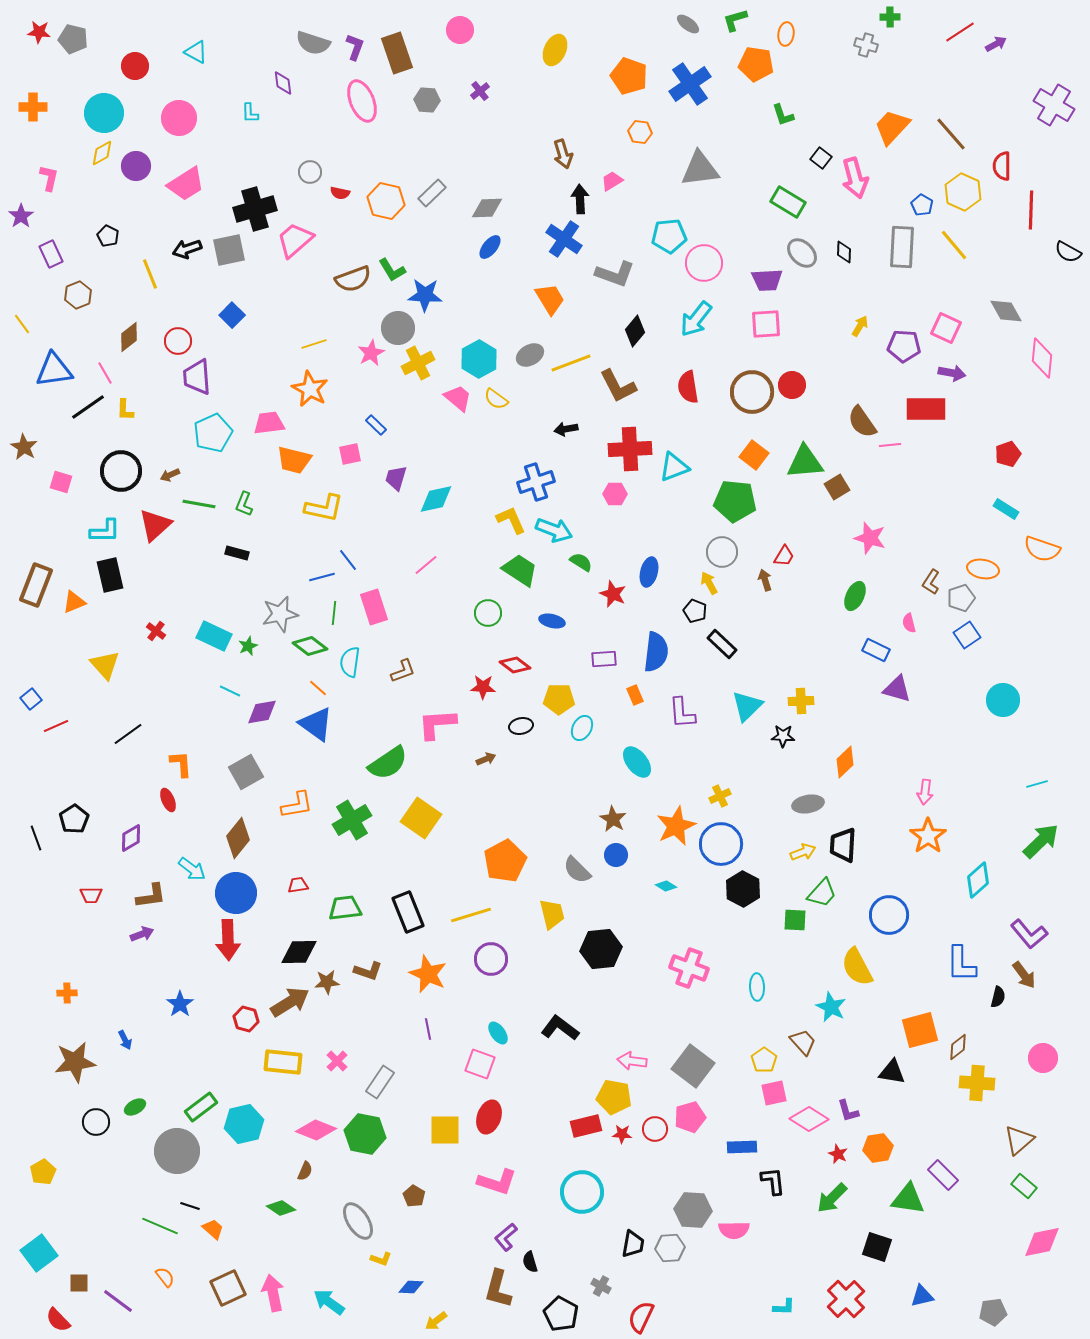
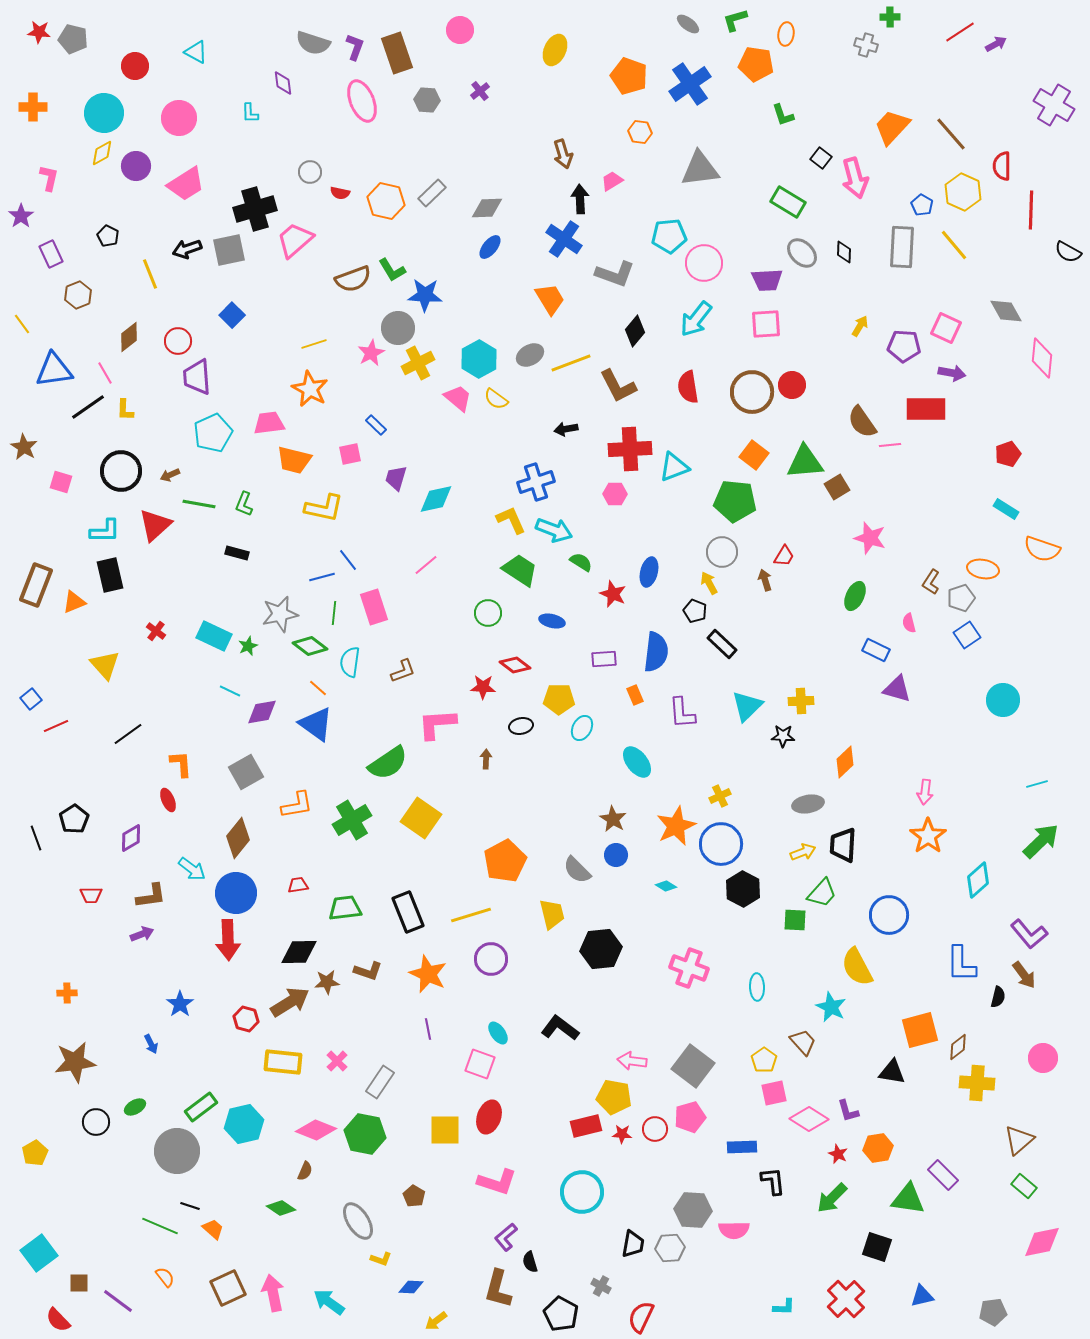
brown arrow at (486, 759): rotated 66 degrees counterclockwise
blue arrow at (125, 1040): moved 26 px right, 4 px down
yellow pentagon at (43, 1172): moved 8 px left, 19 px up
